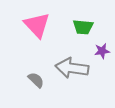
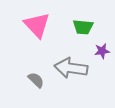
gray arrow: moved 1 px left
